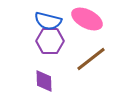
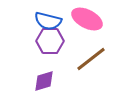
purple diamond: rotated 75 degrees clockwise
